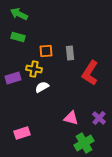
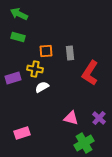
yellow cross: moved 1 px right
